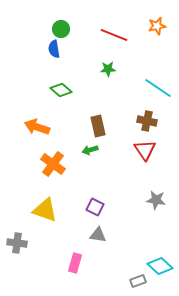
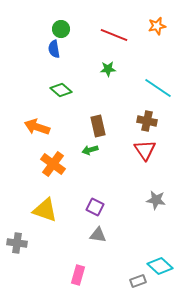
pink rectangle: moved 3 px right, 12 px down
